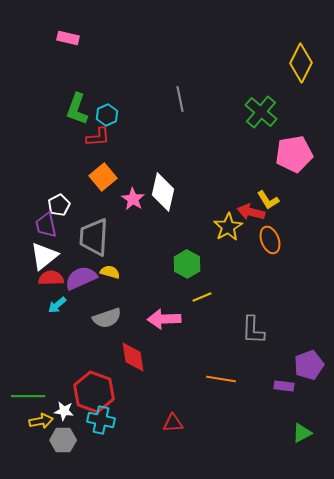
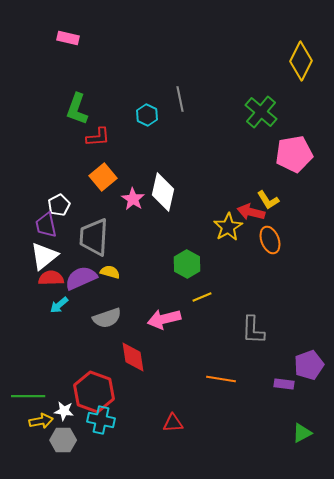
yellow diamond: moved 2 px up
cyan hexagon: moved 40 px right; rotated 10 degrees counterclockwise
cyan arrow: moved 2 px right
pink arrow: rotated 12 degrees counterclockwise
purple rectangle: moved 2 px up
